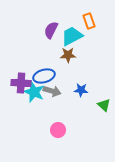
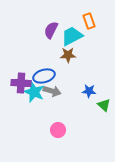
blue star: moved 8 px right, 1 px down
